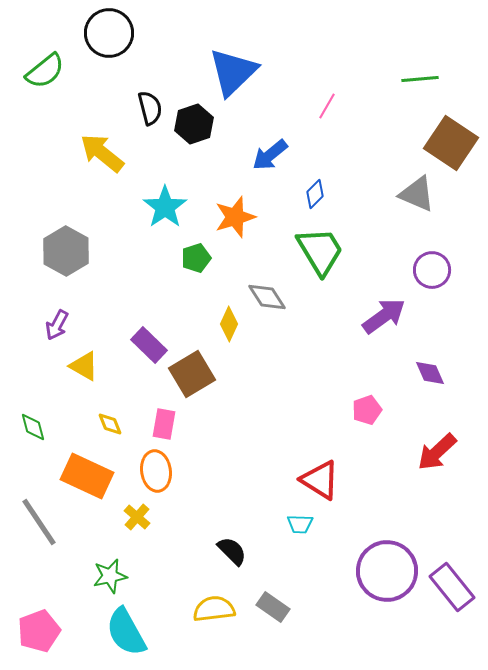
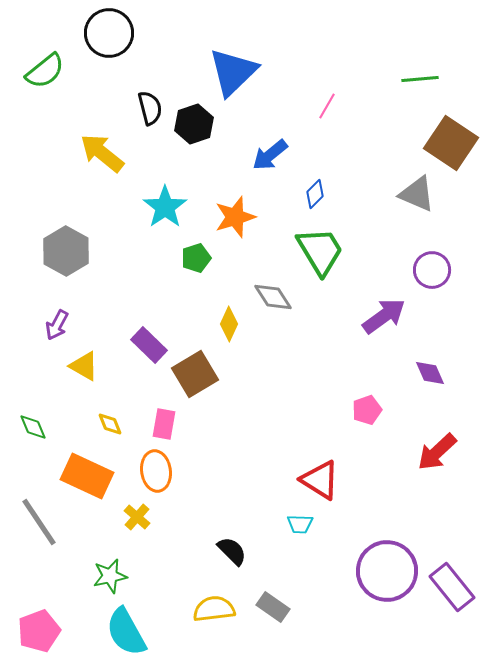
gray diamond at (267, 297): moved 6 px right
brown square at (192, 374): moved 3 px right
green diamond at (33, 427): rotated 8 degrees counterclockwise
